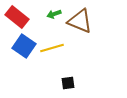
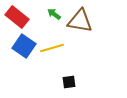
green arrow: rotated 56 degrees clockwise
brown triangle: rotated 12 degrees counterclockwise
black square: moved 1 px right, 1 px up
